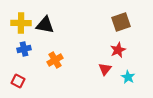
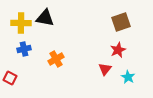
black triangle: moved 7 px up
orange cross: moved 1 px right, 1 px up
red square: moved 8 px left, 3 px up
